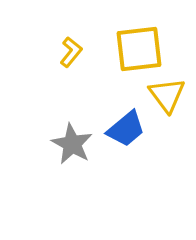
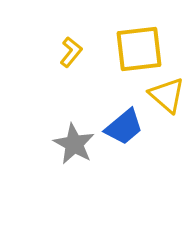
yellow triangle: rotated 12 degrees counterclockwise
blue trapezoid: moved 2 px left, 2 px up
gray star: moved 2 px right
